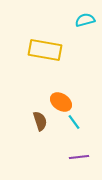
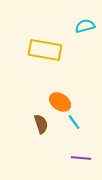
cyan semicircle: moved 6 px down
orange ellipse: moved 1 px left
brown semicircle: moved 1 px right, 3 px down
purple line: moved 2 px right, 1 px down; rotated 12 degrees clockwise
